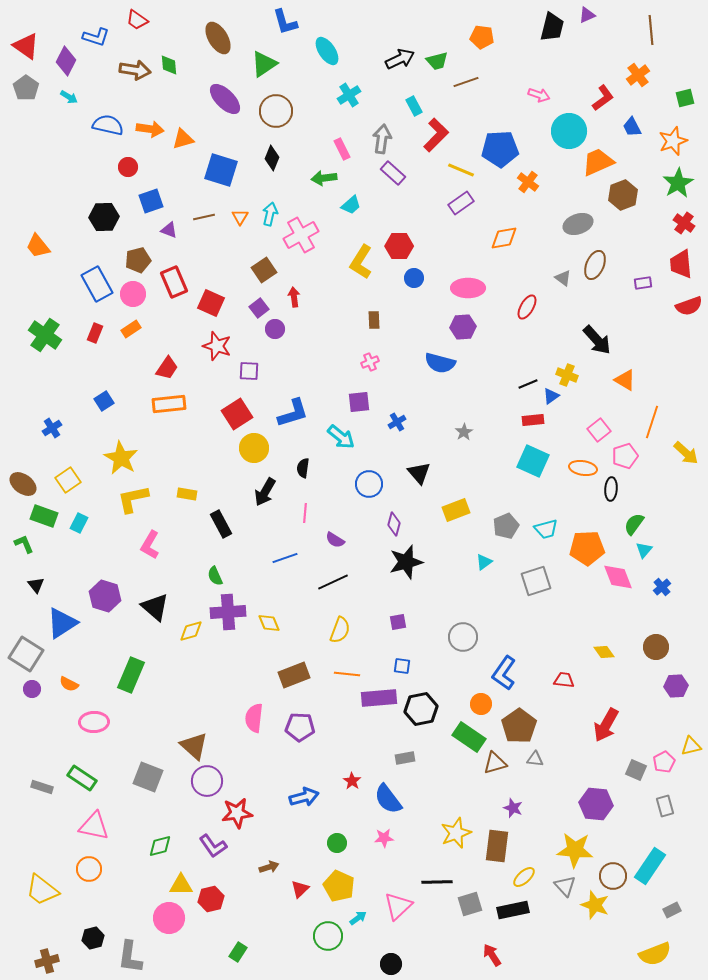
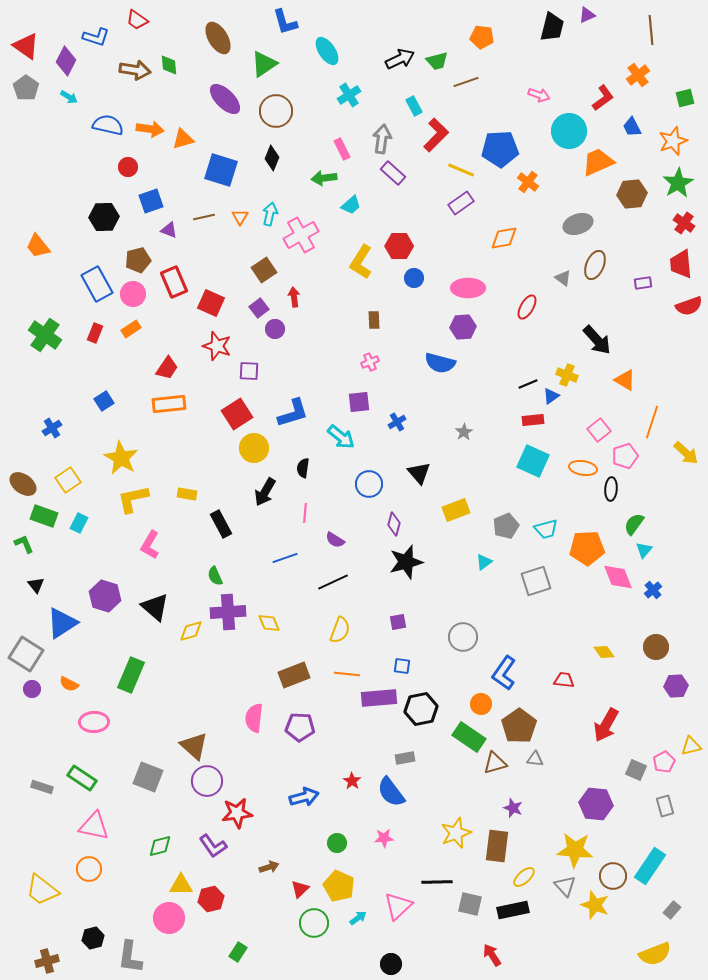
brown hexagon at (623, 195): moved 9 px right, 1 px up; rotated 16 degrees clockwise
blue cross at (662, 587): moved 9 px left, 3 px down
blue semicircle at (388, 799): moved 3 px right, 7 px up
gray square at (470, 904): rotated 30 degrees clockwise
gray rectangle at (672, 910): rotated 24 degrees counterclockwise
green circle at (328, 936): moved 14 px left, 13 px up
